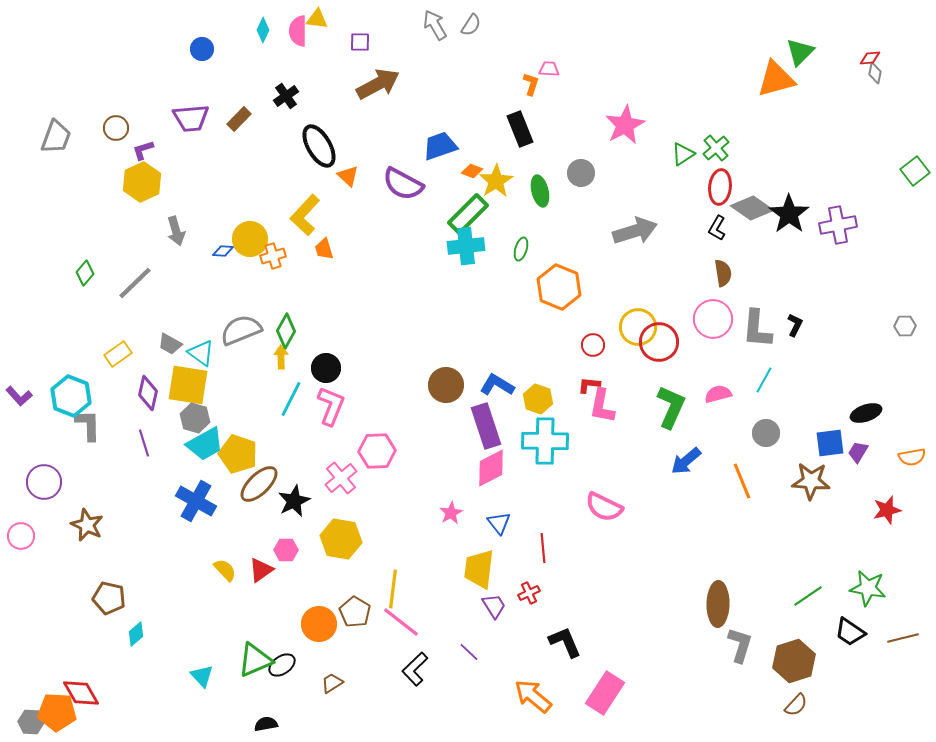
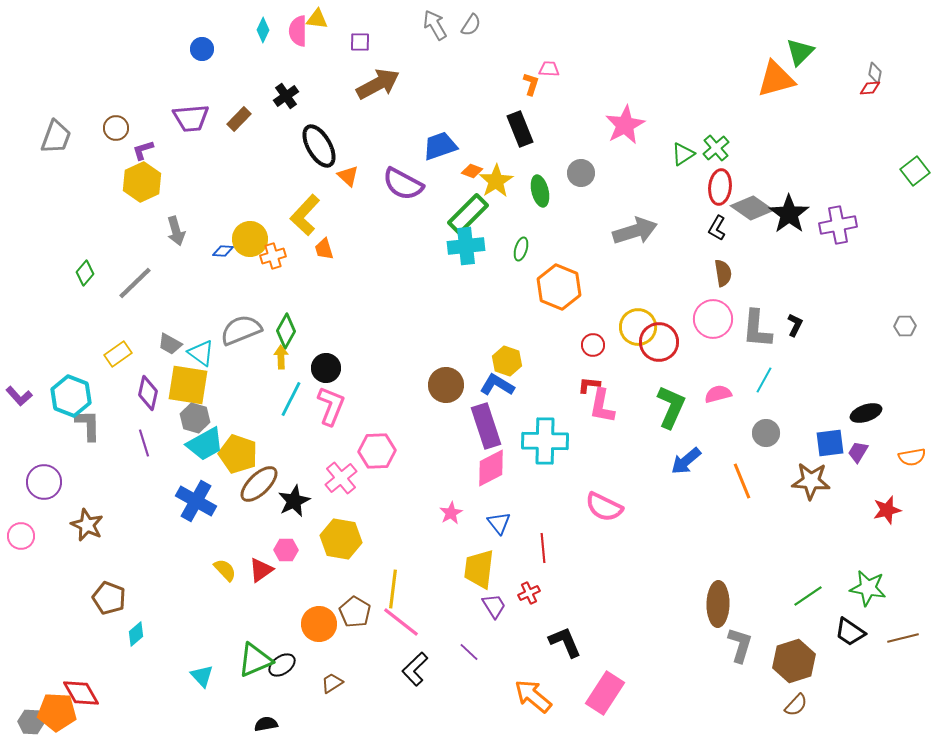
red diamond at (870, 58): moved 30 px down
yellow hexagon at (538, 399): moved 31 px left, 38 px up
brown pentagon at (109, 598): rotated 8 degrees clockwise
